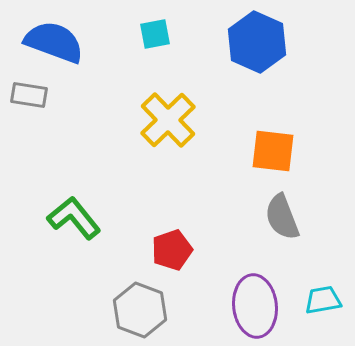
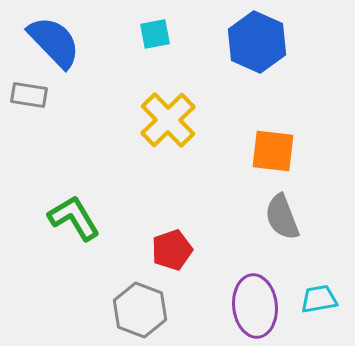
blue semicircle: rotated 26 degrees clockwise
green L-shape: rotated 8 degrees clockwise
cyan trapezoid: moved 4 px left, 1 px up
